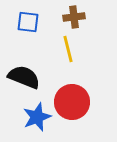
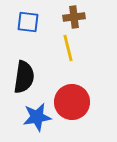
yellow line: moved 1 px up
black semicircle: rotated 76 degrees clockwise
blue star: rotated 12 degrees clockwise
